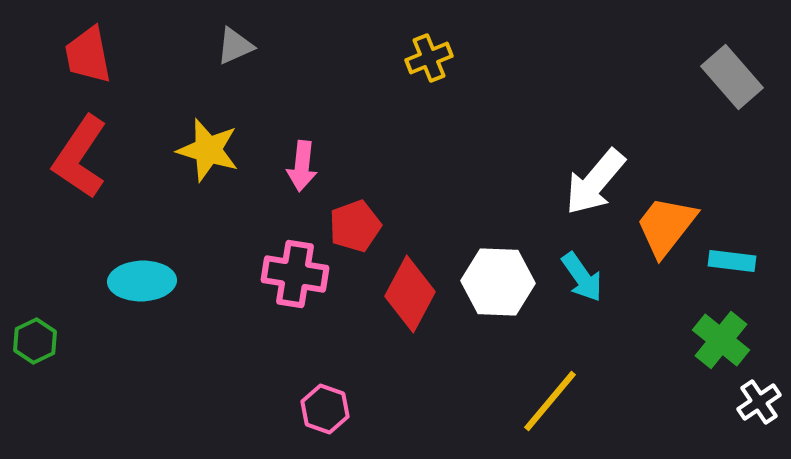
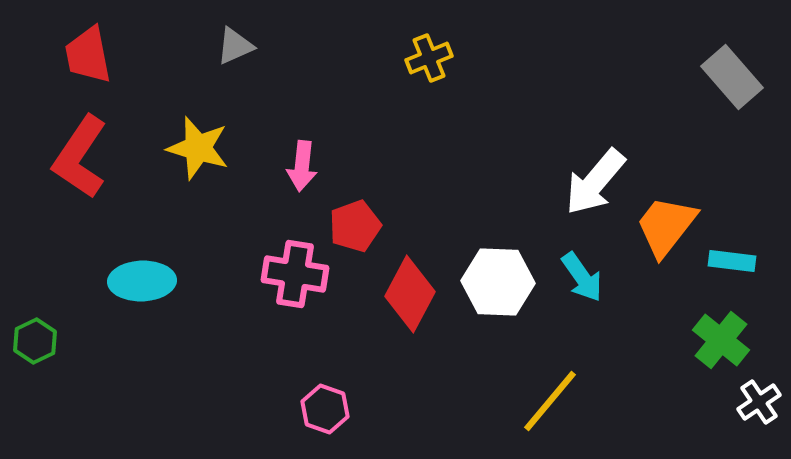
yellow star: moved 10 px left, 2 px up
